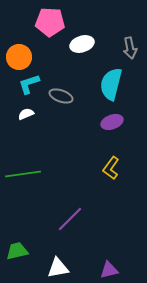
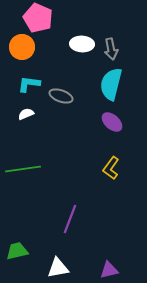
pink pentagon: moved 12 px left, 4 px up; rotated 20 degrees clockwise
white ellipse: rotated 20 degrees clockwise
gray arrow: moved 19 px left, 1 px down
orange circle: moved 3 px right, 10 px up
cyan L-shape: rotated 25 degrees clockwise
purple ellipse: rotated 60 degrees clockwise
green line: moved 5 px up
purple line: rotated 24 degrees counterclockwise
